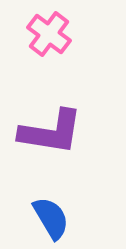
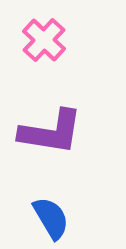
pink cross: moved 5 px left, 6 px down; rotated 6 degrees clockwise
